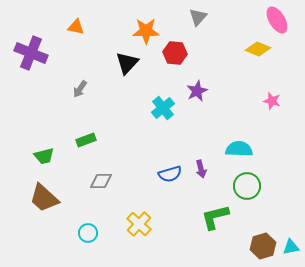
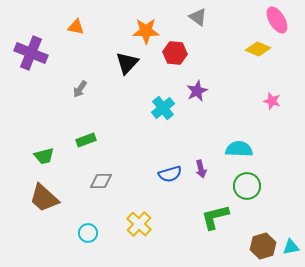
gray triangle: rotated 36 degrees counterclockwise
